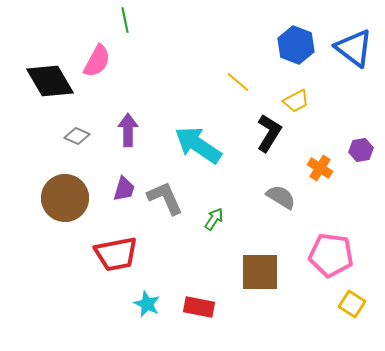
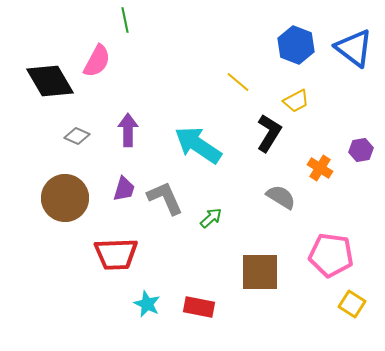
green arrow: moved 3 px left, 1 px up; rotated 15 degrees clockwise
red trapezoid: rotated 9 degrees clockwise
